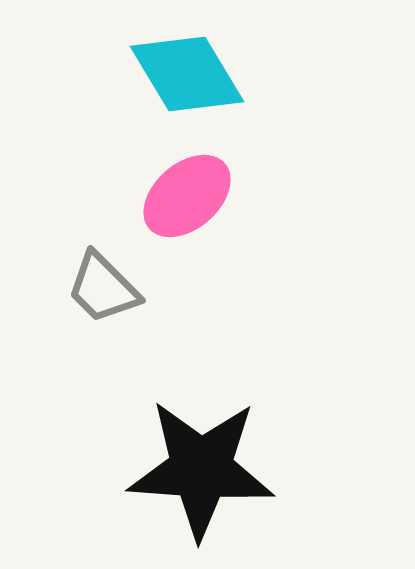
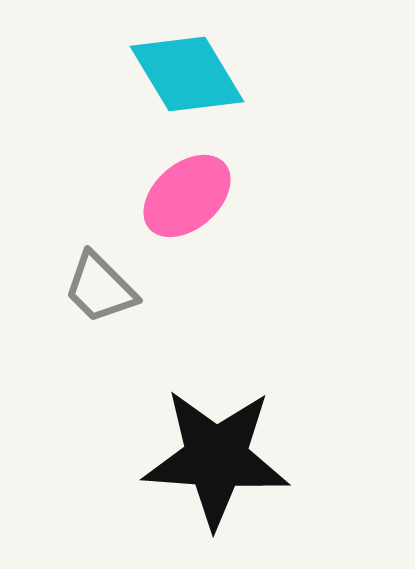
gray trapezoid: moved 3 px left
black star: moved 15 px right, 11 px up
